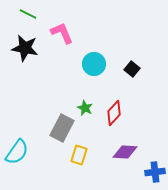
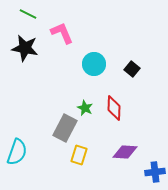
red diamond: moved 5 px up; rotated 40 degrees counterclockwise
gray rectangle: moved 3 px right
cyan semicircle: rotated 16 degrees counterclockwise
